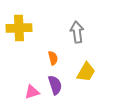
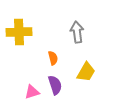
yellow cross: moved 4 px down
